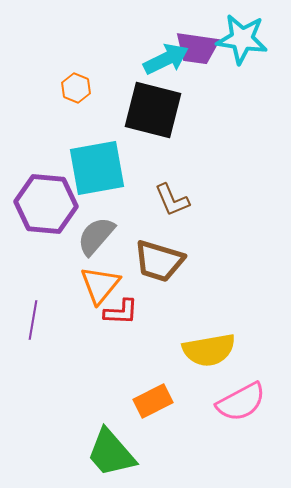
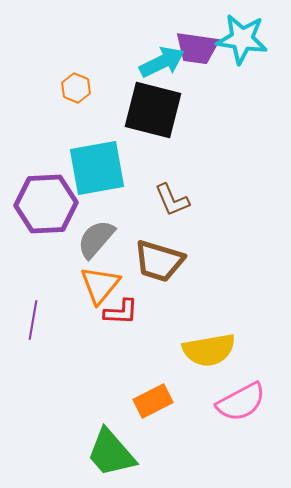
cyan arrow: moved 4 px left, 3 px down
purple hexagon: rotated 8 degrees counterclockwise
gray semicircle: moved 3 px down
